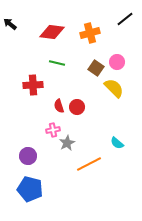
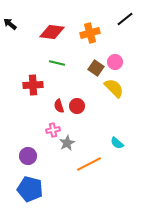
pink circle: moved 2 px left
red circle: moved 1 px up
